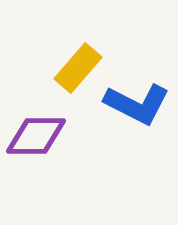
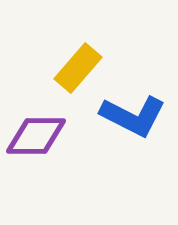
blue L-shape: moved 4 px left, 12 px down
